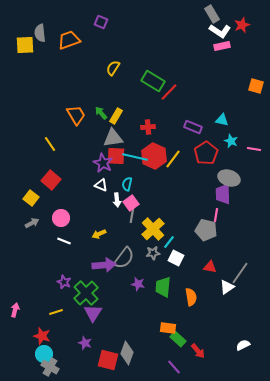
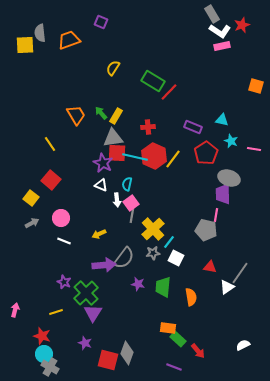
red square at (116, 156): moved 1 px right, 3 px up
purple line at (174, 367): rotated 28 degrees counterclockwise
